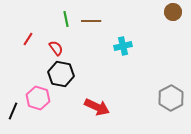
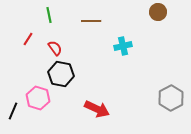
brown circle: moved 15 px left
green line: moved 17 px left, 4 px up
red semicircle: moved 1 px left
red arrow: moved 2 px down
